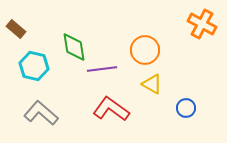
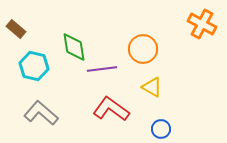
orange circle: moved 2 px left, 1 px up
yellow triangle: moved 3 px down
blue circle: moved 25 px left, 21 px down
